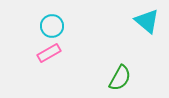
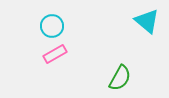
pink rectangle: moved 6 px right, 1 px down
